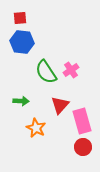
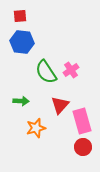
red square: moved 2 px up
orange star: rotated 30 degrees clockwise
